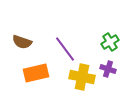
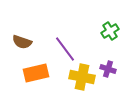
green cross: moved 11 px up
